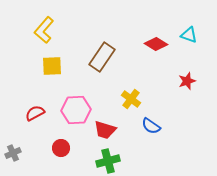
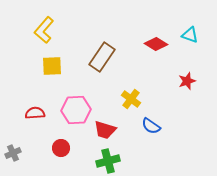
cyan triangle: moved 1 px right
red semicircle: rotated 24 degrees clockwise
